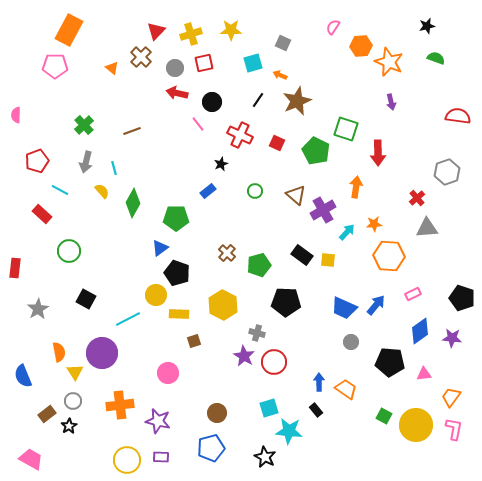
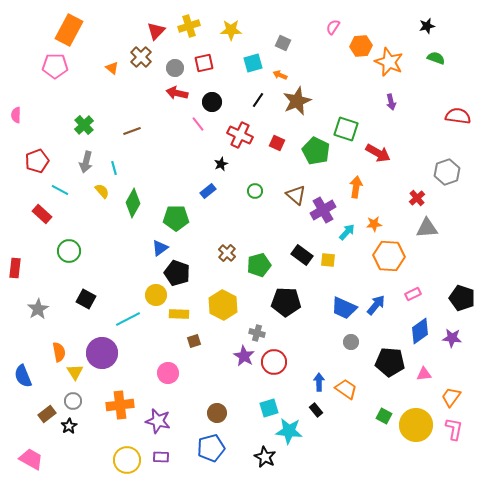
yellow cross at (191, 34): moved 2 px left, 8 px up
red arrow at (378, 153): rotated 60 degrees counterclockwise
